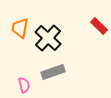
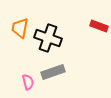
red rectangle: rotated 24 degrees counterclockwise
black cross: rotated 24 degrees counterclockwise
pink semicircle: moved 4 px right, 3 px up
